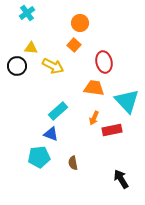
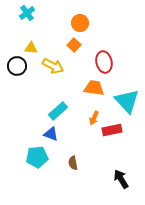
cyan pentagon: moved 2 px left
